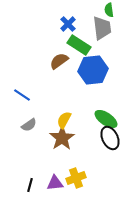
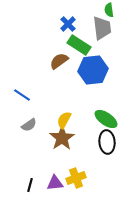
black ellipse: moved 3 px left, 4 px down; rotated 20 degrees clockwise
